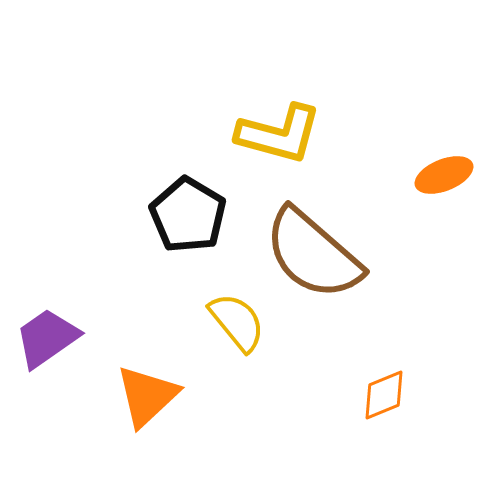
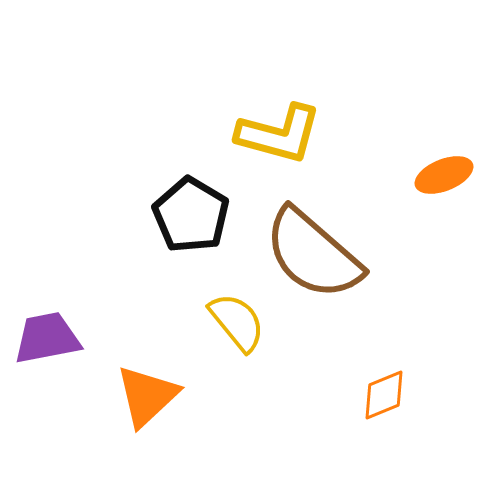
black pentagon: moved 3 px right
purple trapezoid: rotated 24 degrees clockwise
